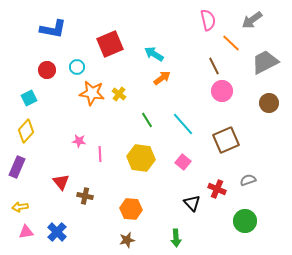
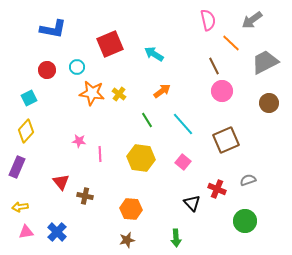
orange arrow: moved 13 px down
